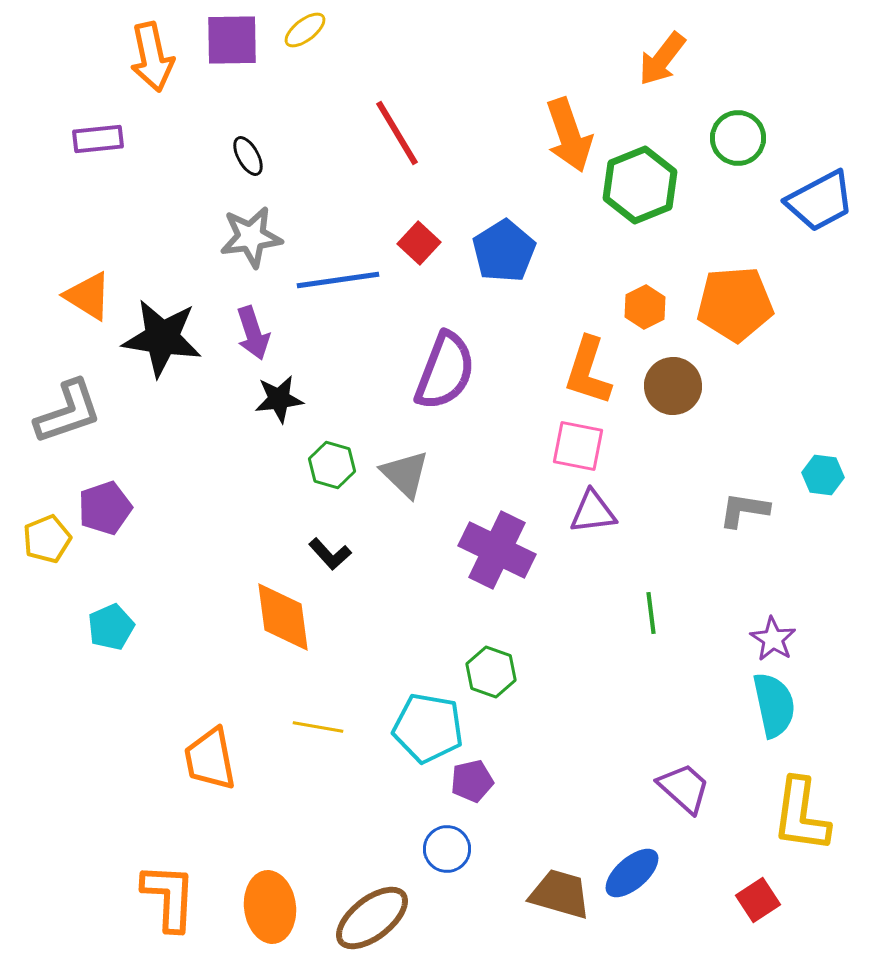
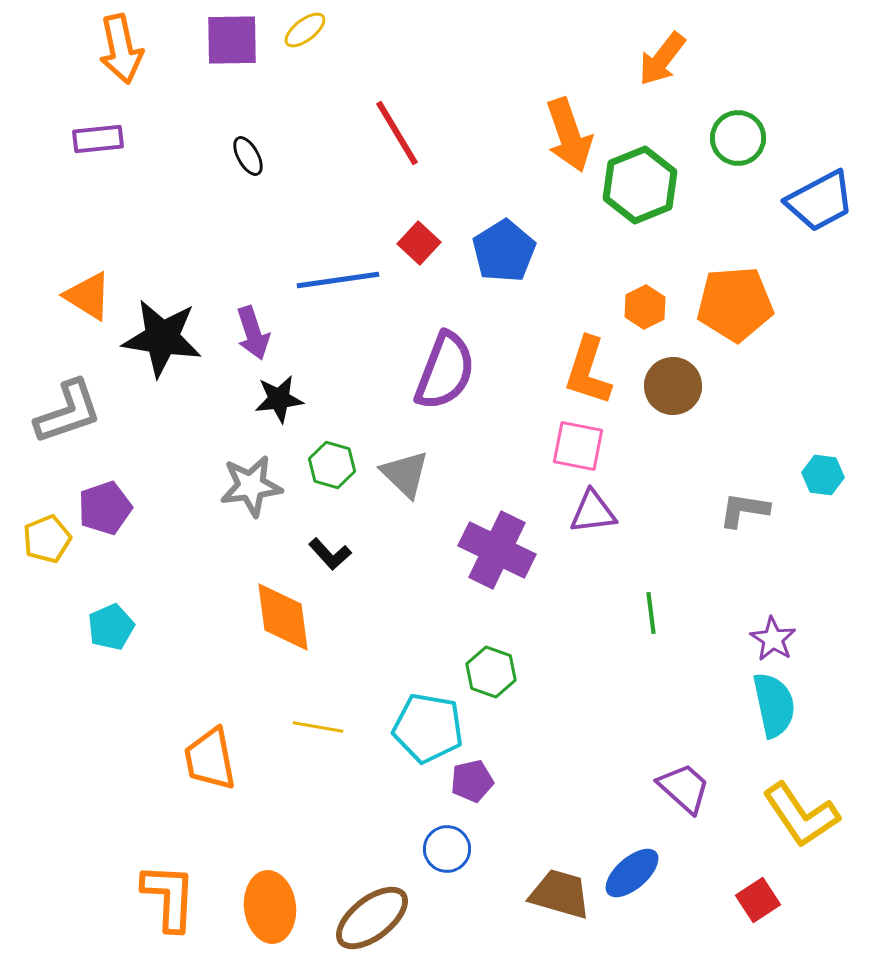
orange arrow at (152, 57): moved 31 px left, 8 px up
gray star at (251, 237): moved 249 px down
yellow L-shape at (801, 815): rotated 42 degrees counterclockwise
